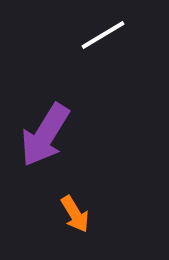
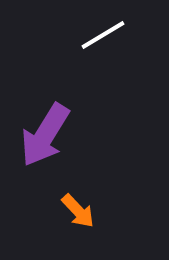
orange arrow: moved 3 px right, 3 px up; rotated 12 degrees counterclockwise
